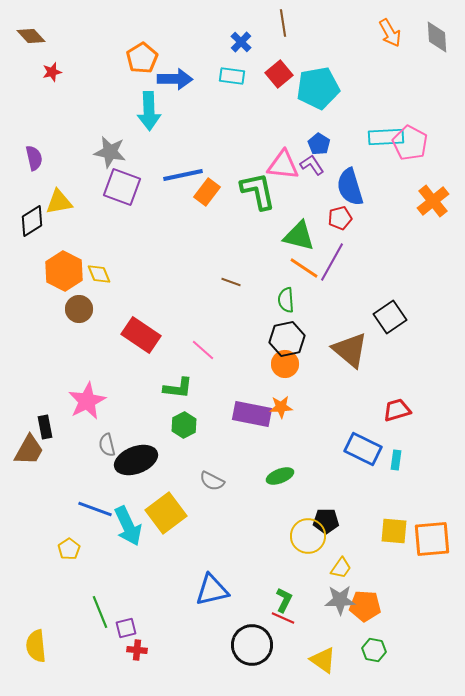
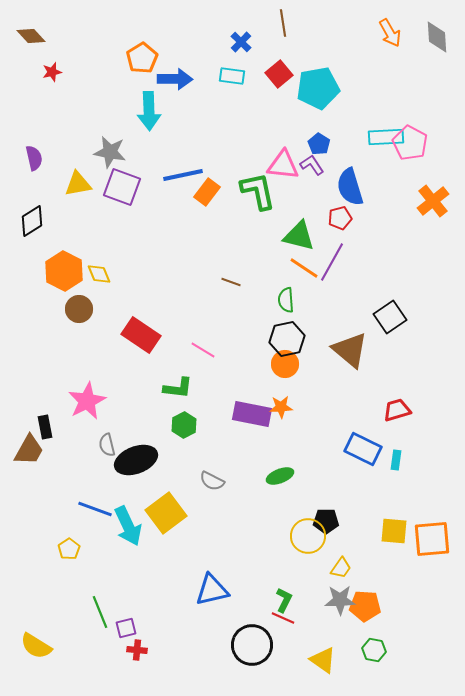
yellow triangle at (59, 202): moved 19 px right, 18 px up
pink line at (203, 350): rotated 10 degrees counterclockwise
yellow semicircle at (36, 646): rotated 52 degrees counterclockwise
